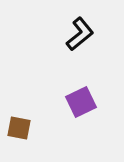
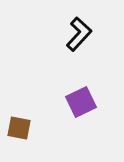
black L-shape: moved 1 px left; rotated 8 degrees counterclockwise
